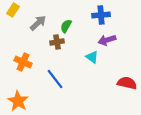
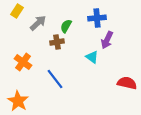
yellow rectangle: moved 4 px right, 1 px down
blue cross: moved 4 px left, 3 px down
purple arrow: rotated 48 degrees counterclockwise
orange cross: rotated 12 degrees clockwise
